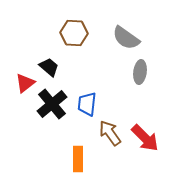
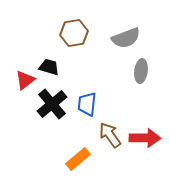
brown hexagon: rotated 12 degrees counterclockwise
gray semicircle: rotated 56 degrees counterclockwise
black trapezoid: rotated 25 degrees counterclockwise
gray ellipse: moved 1 px right, 1 px up
red triangle: moved 3 px up
brown arrow: moved 2 px down
red arrow: rotated 44 degrees counterclockwise
orange rectangle: rotated 50 degrees clockwise
